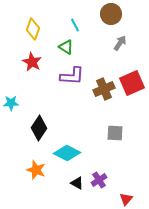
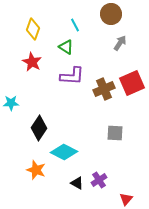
cyan diamond: moved 3 px left, 1 px up
